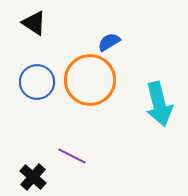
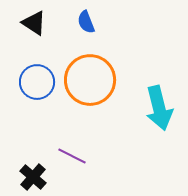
blue semicircle: moved 23 px left, 20 px up; rotated 80 degrees counterclockwise
cyan arrow: moved 4 px down
